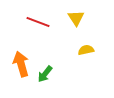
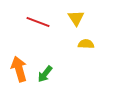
yellow semicircle: moved 6 px up; rotated 14 degrees clockwise
orange arrow: moved 2 px left, 5 px down
